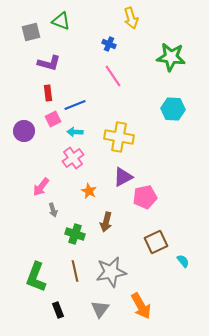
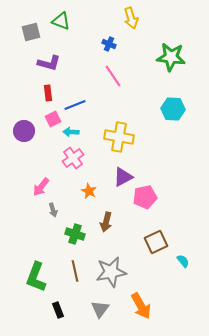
cyan arrow: moved 4 px left
